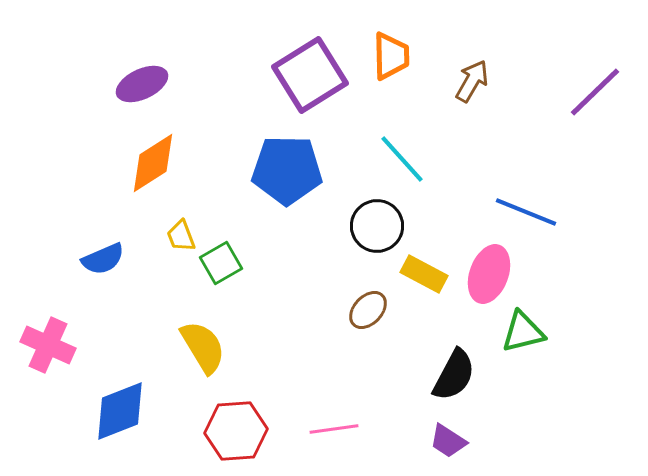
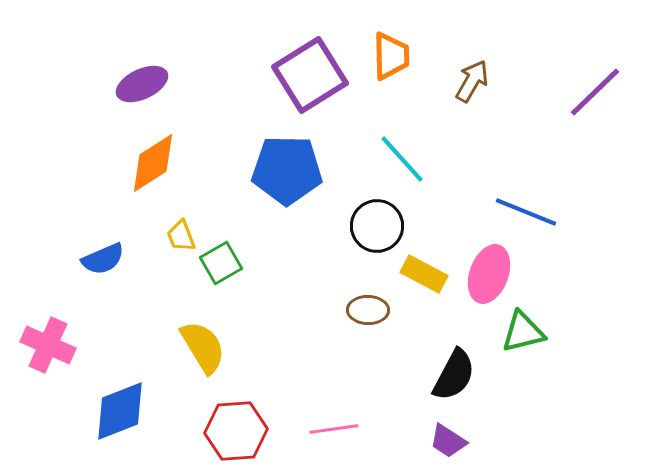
brown ellipse: rotated 48 degrees clockwise
